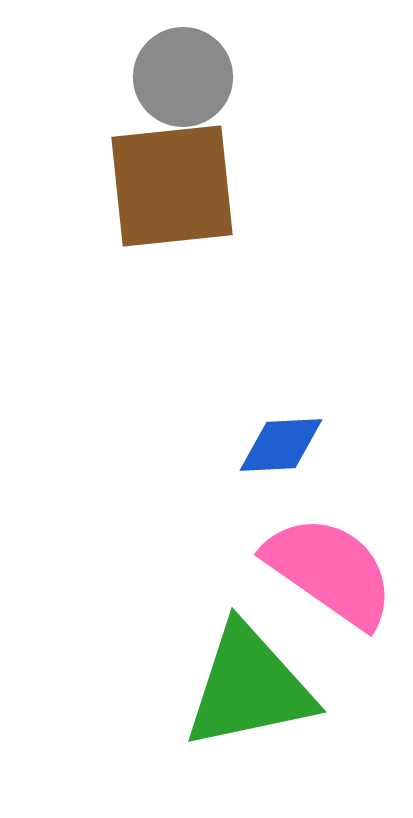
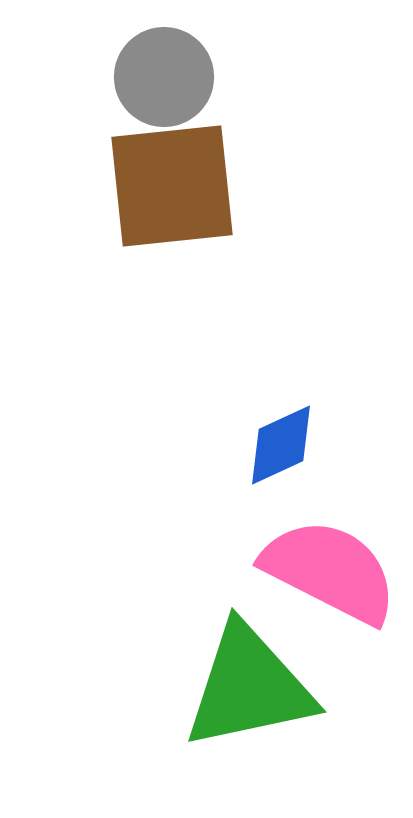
gray circle: moved 19 px left
blue diamond: rotated 22 degrees counterclockwise
pink semicircle: rotated 8 degrees counterclockwise
